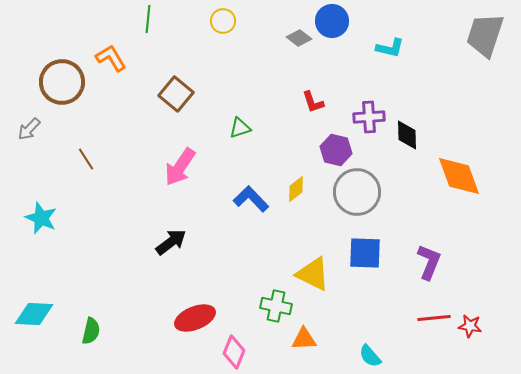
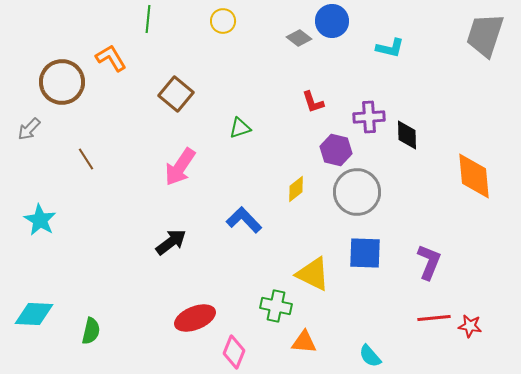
orange diamond: moved 15 px right; rotated 15 degrees clockwise
blue L-shape: moved 7 px left, 21 px down
cyan star: moved 1 px left, 2 px down; rotated 8 degrees clockwise
orange triangle: moved 3 px down; rotated 8 degrees clockwise
